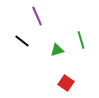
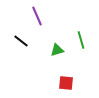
black line: moved 1 px left
red square: rotated 28 degrees counterclockwise
